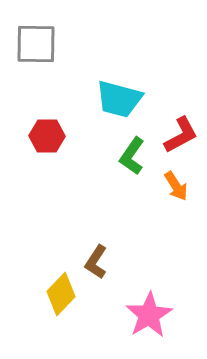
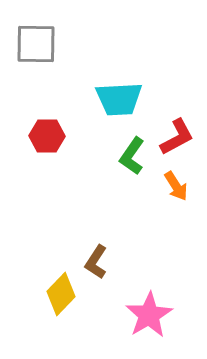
cyan trapezoid: rotated 18 degrees counterclockwise
red L-shape: moved 4 px left, 2 px down
